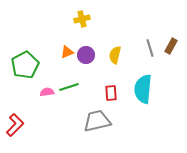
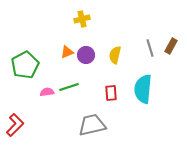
gray trapezoid: moved 5 px left, 4 px down
